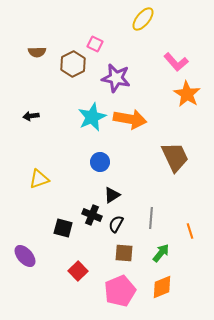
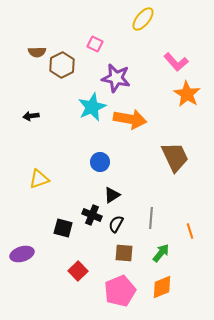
brown hexagon: moved 11 px left, 1 px down
cyan star: moved 10 px up
purple ellipse: moved 3 px left, 2 px up; rotated 65 degrees counterclockwise
